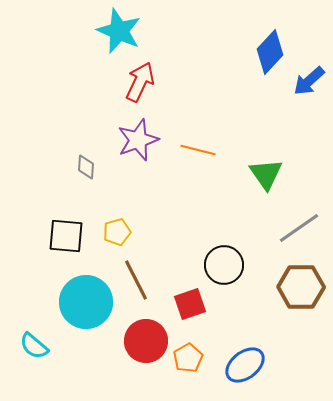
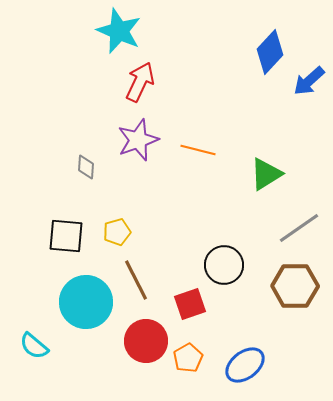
green triangle: rotated 33 degrees clockwise
brown hexagon: moved 6 px left, 1 px up
